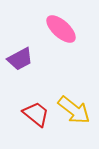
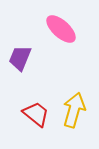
purple trapezoid: moved 1 px up; rotated 140 degrees clockwise
yellow arrow: rotated 112 degrees counterclockwise
